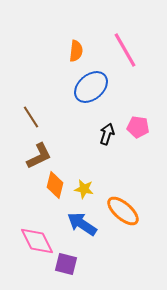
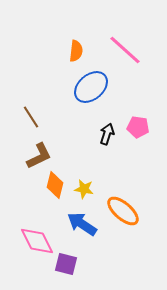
pink line: rotated 18 degrees counterclockwise
